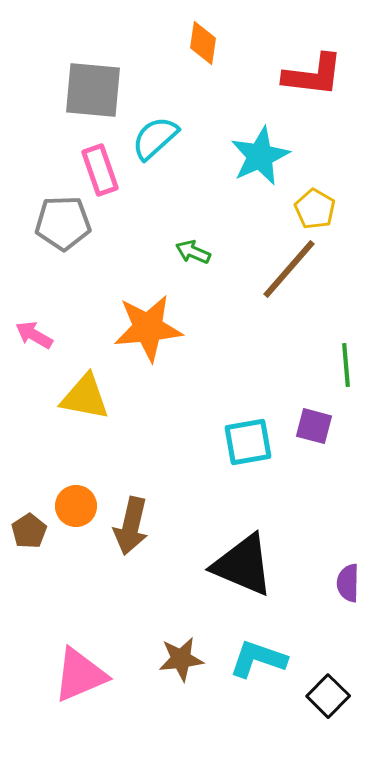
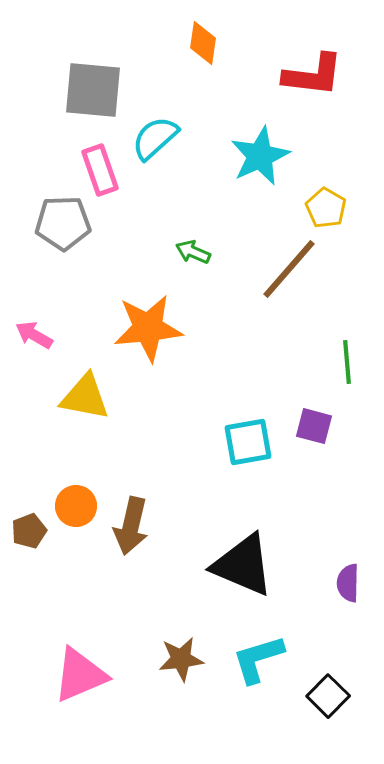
yellow pentagon: moved 11 px right, 1 px up
green line: moved 1 px right, 3 px up
brown pentagon: rotated 12 degrees clockwise
cyan L-shape: rotated 36 degrees counterclockwise
